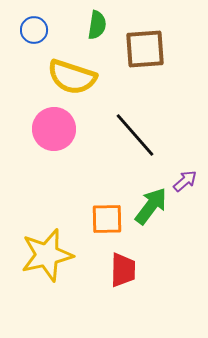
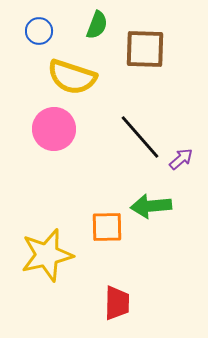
green semicircle: rotated 12 degrees clockwise
blue circle: moved 5 px right, 1 px down
brown square: rotated 6 degrees clockwise
black line: moved 5 px right, 2 px down
purple arrow: moved 4 px left, 22 px up
green arrow: rotated 132 degrees counterclockwise
orange square: moved 8 px down
red trapezoid: moved 6 px left, 33 px down
